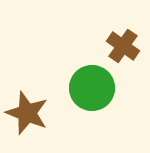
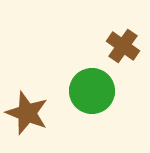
green circle: moved 3 px down
